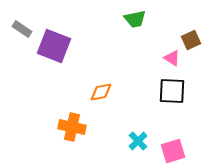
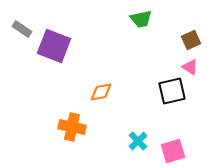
green trapezoid: moved 6 px right
pink triangle: moved 18 px right, 9 px down
black square: rotated 16 degrees counterclockwise
